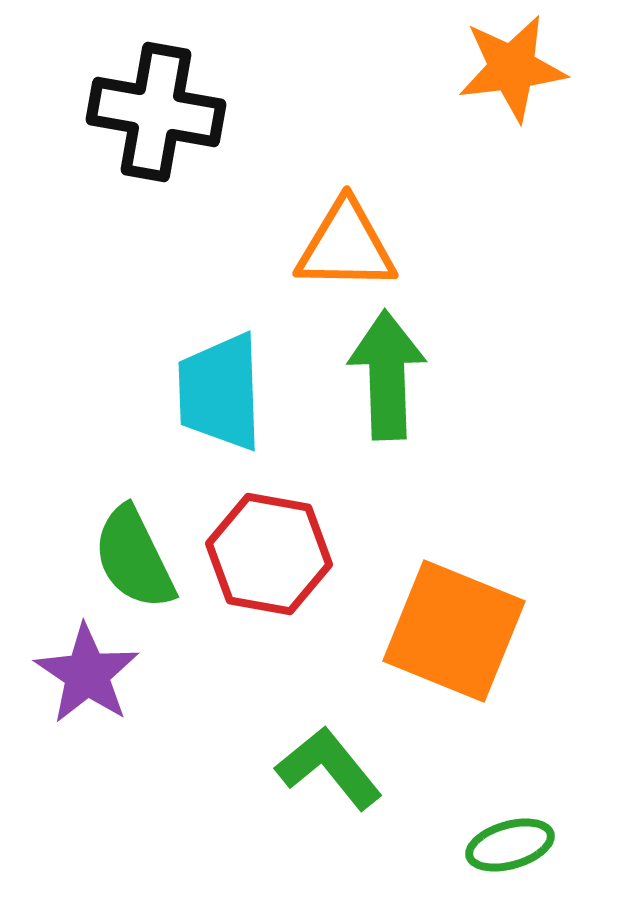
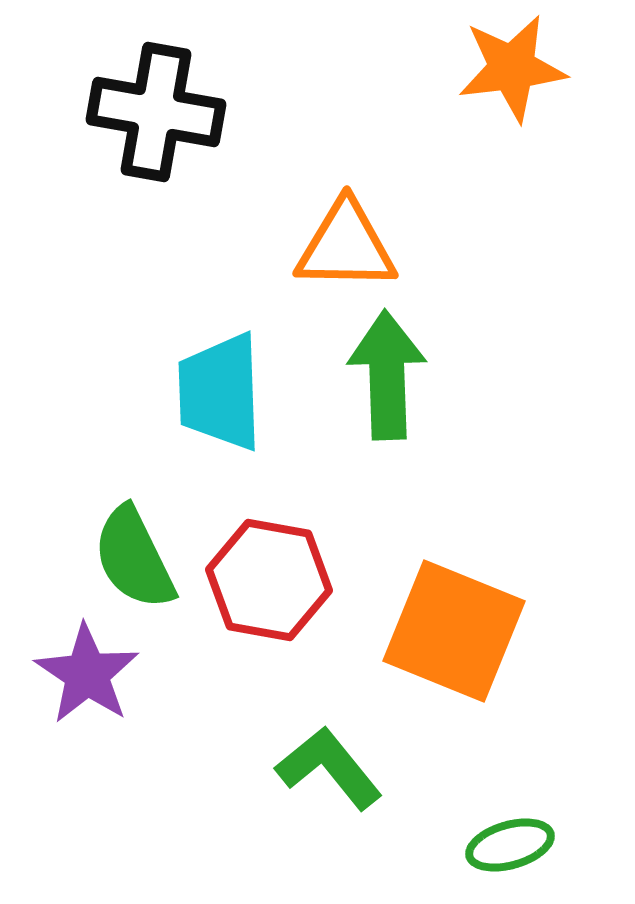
red hexagon: moved 26 px down
